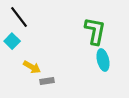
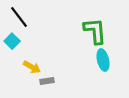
green L-shape: rotated 16 degrees counterclockwise
